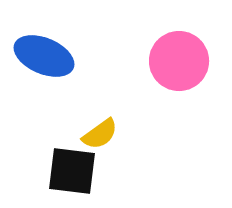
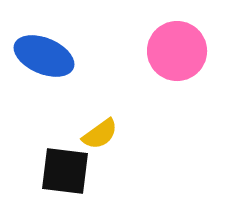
pink circle: moved 2 px left, 10 px up
black square: moved 7 px left
